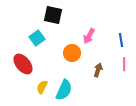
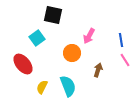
pink line: moved 1 px right, 4 px up; rotated 32 degrees counterclockwise
cyan semicircle: moved 4 px right, 4 px up; rotated 45 degrees counterclockwise
